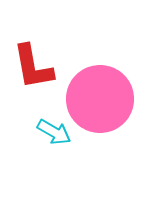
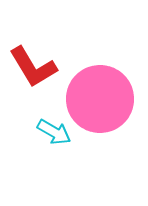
red L-shape: rotated 21 degrees counterclockwise
